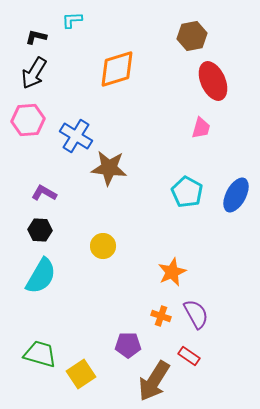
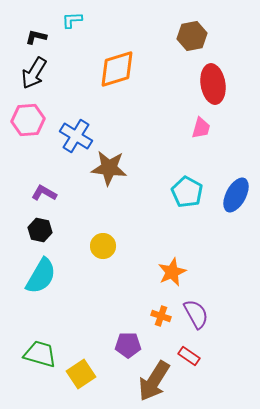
red ellipse: moved 3 px down; rotated 15 degrees clockwise
black hexagon: rotated 10 degrees clockwise
